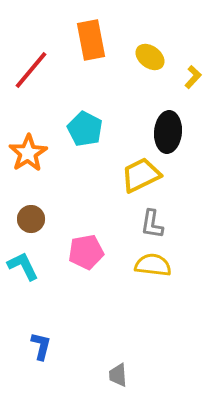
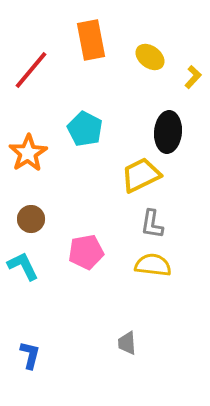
blue L-shape: moved 11 px left, 9 px down
gray trapezoid: moved 9 px right, 32 px up
